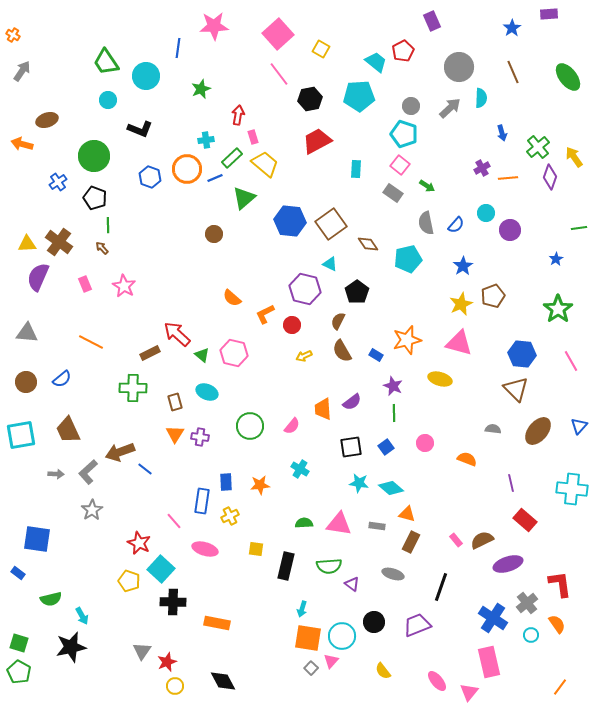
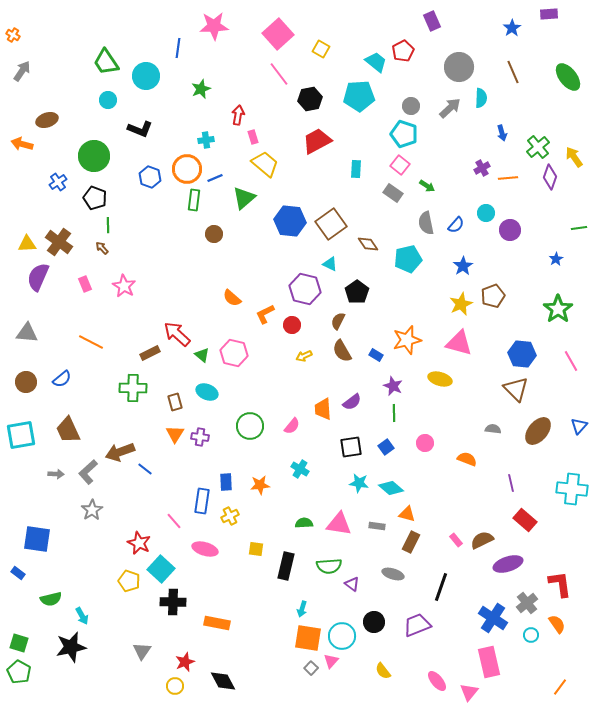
green rectangle at (232, 158): moved 38 px left, 42 px down; rotated 40 degrees counterclockwise
red star at (167, 662): moved 18 px right
